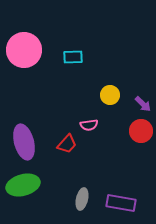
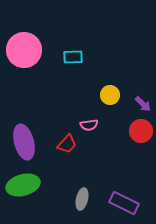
purple rectangle: moved 3 px right; rotated 16 degrees clockwise
